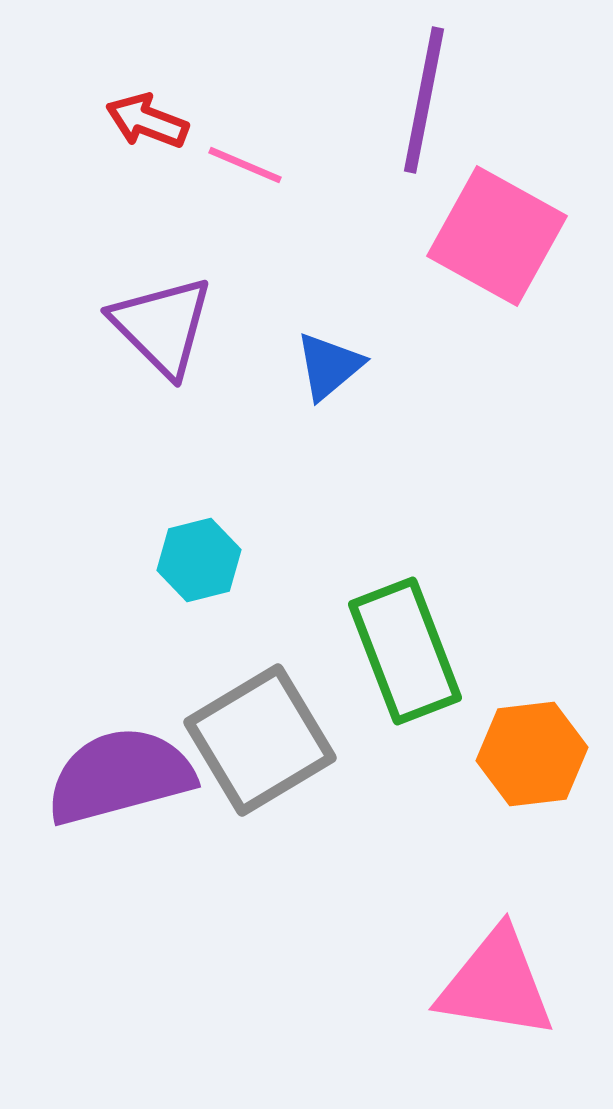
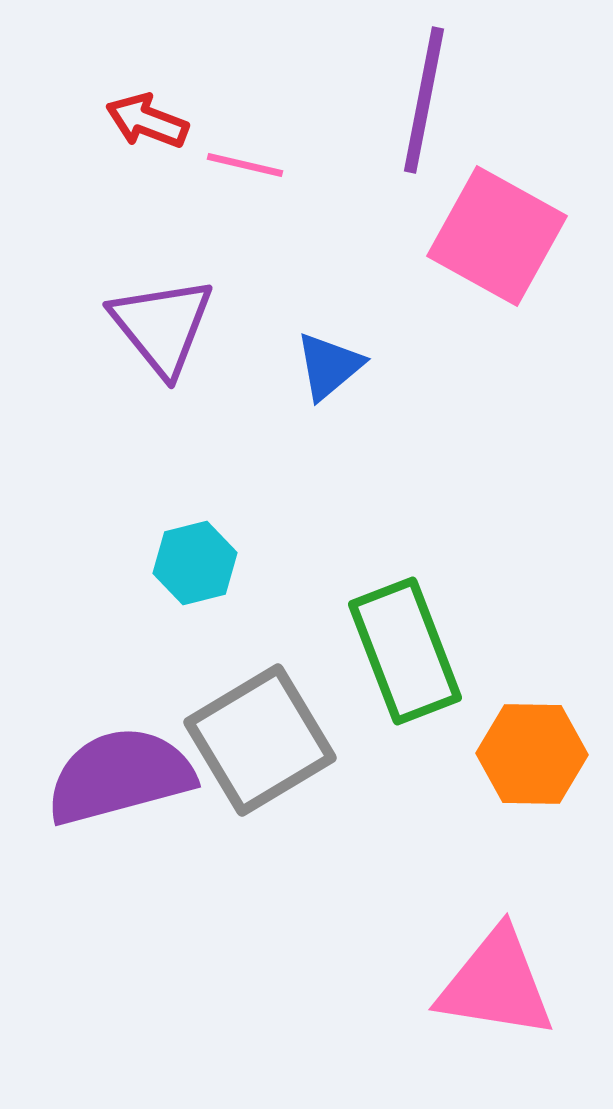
pink line: rotated 10 degrees counterclockwise
purple triangle: rotated 6 degrees clockwise
cyan hexagon: moved 4 px left, 3 px down
orange hexagon: rotated 8 degrees clockwise
